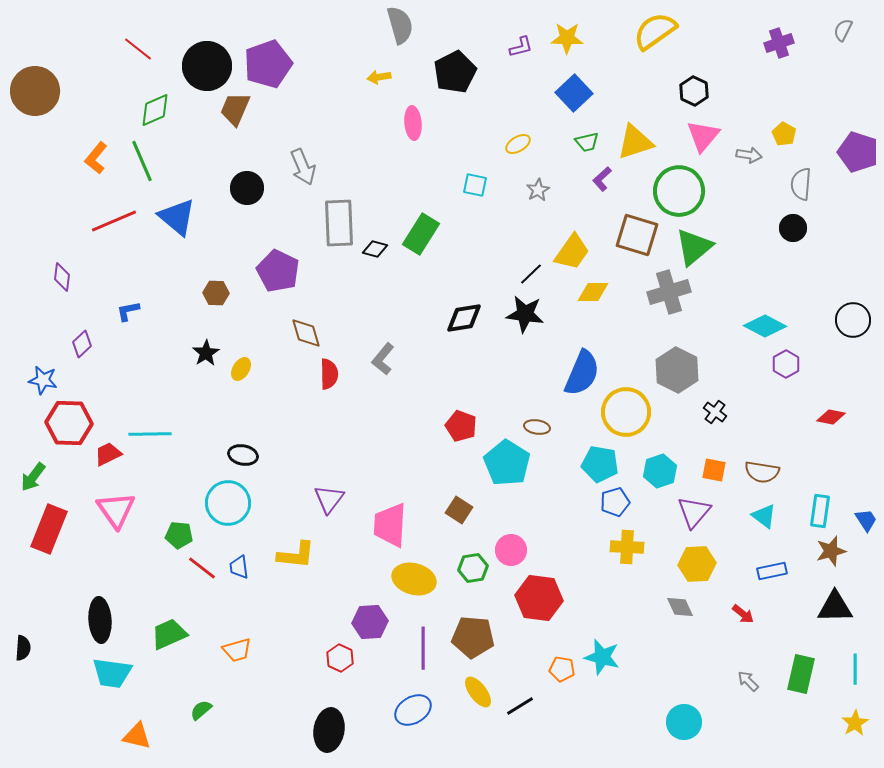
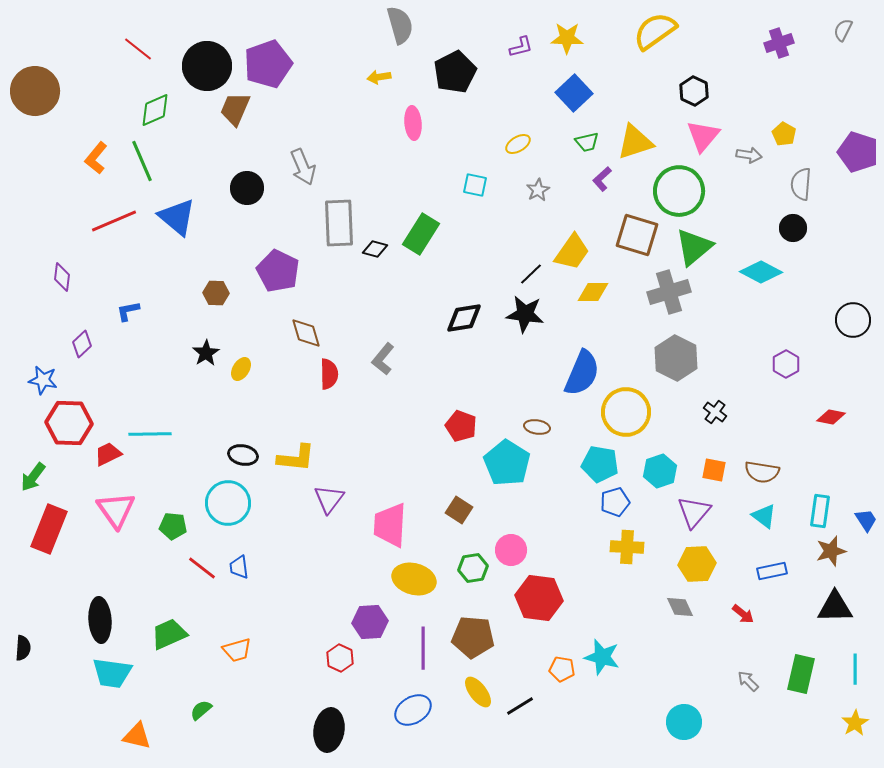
cyan diamond at (765, 326): moved 4 px left, 54 px up
gray hexagon at (677, 370): moved 1 px left, 12 px up
green pentagon at (179, 535): moved 6 px left, 9 px up
yellow L-shape at (296, 555): moved 97 px up
